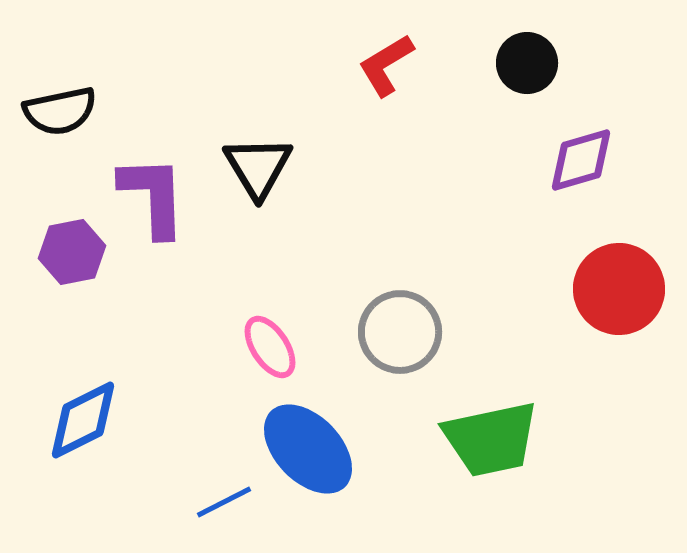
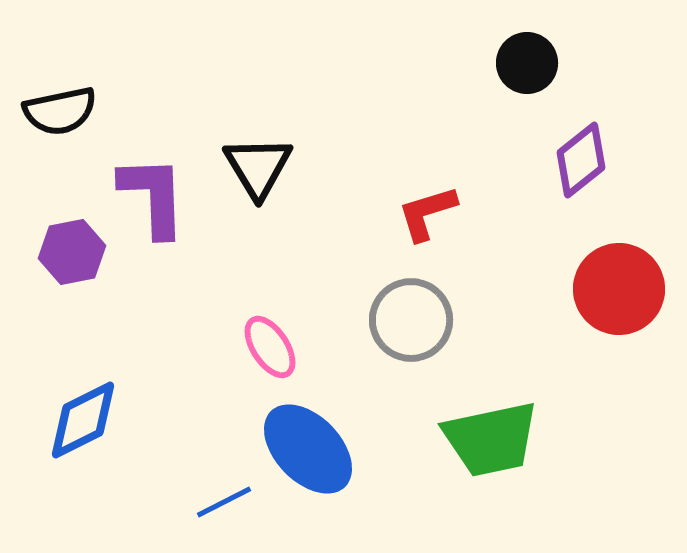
red L-shape: moved 41 px right, 148 px down; rotated 14 degrees clockwise
purple diamond: rotated 22 degrees counterclockwise
gray circle: moved 11 px right, 12 px up
